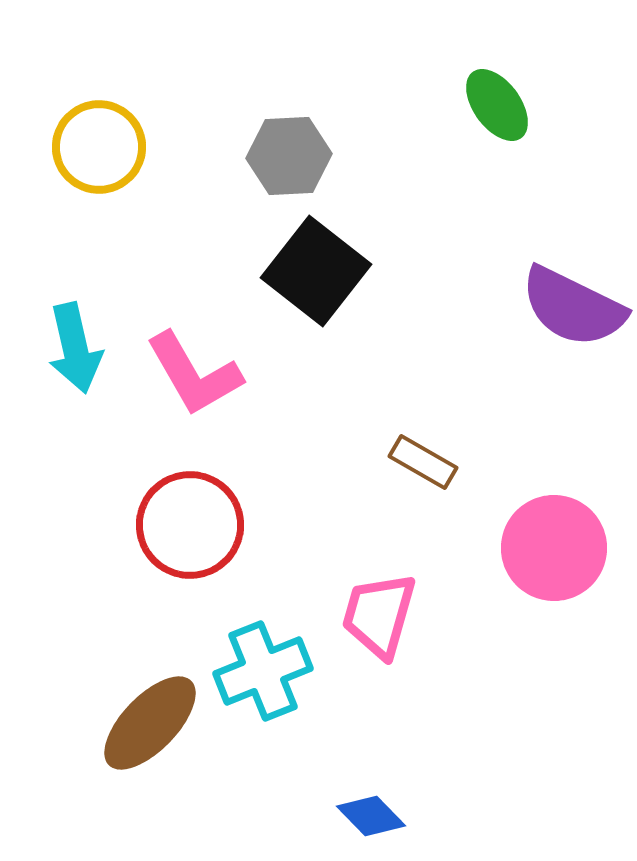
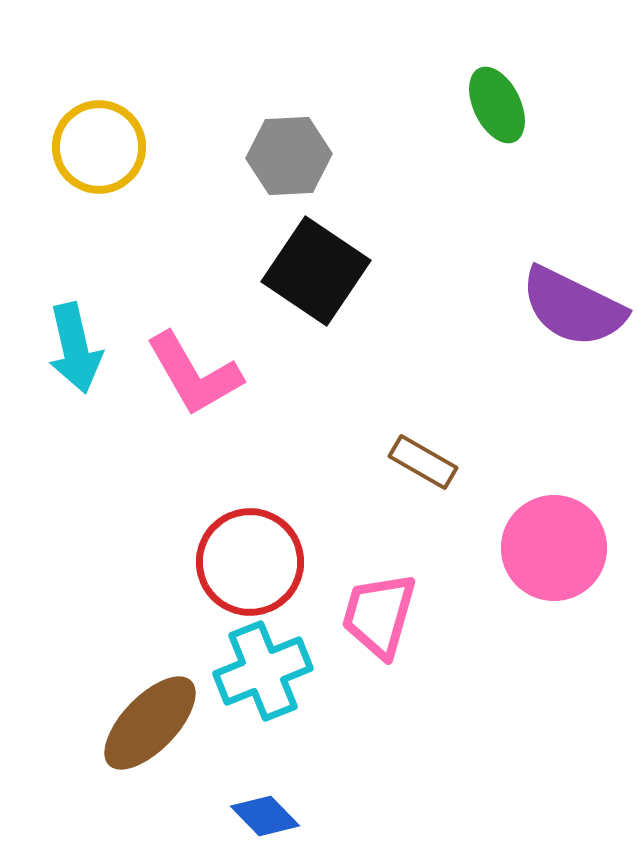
green ellipse: rotated 10 degrees clockwise
black square: rotated 4 degrees counterclockwise
red circle: moved 60 px right, 37 px down
blue diamond: moved 106 px left
